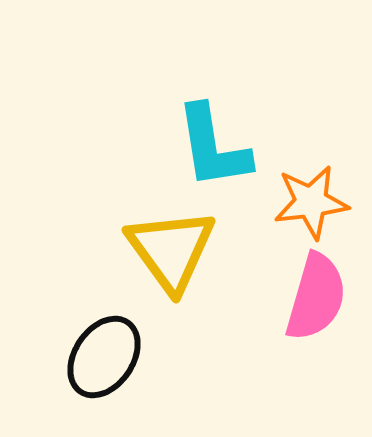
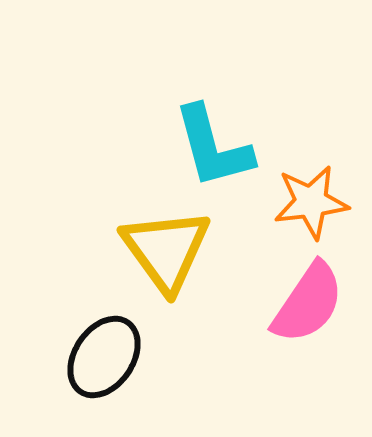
cyan L-shape: rotated 6 degrees counterclockwise
yellow triangle: moved 5 px left
pink semicircle: moved 8 px left, 6 px down; rotated 18 degrees clockwise
